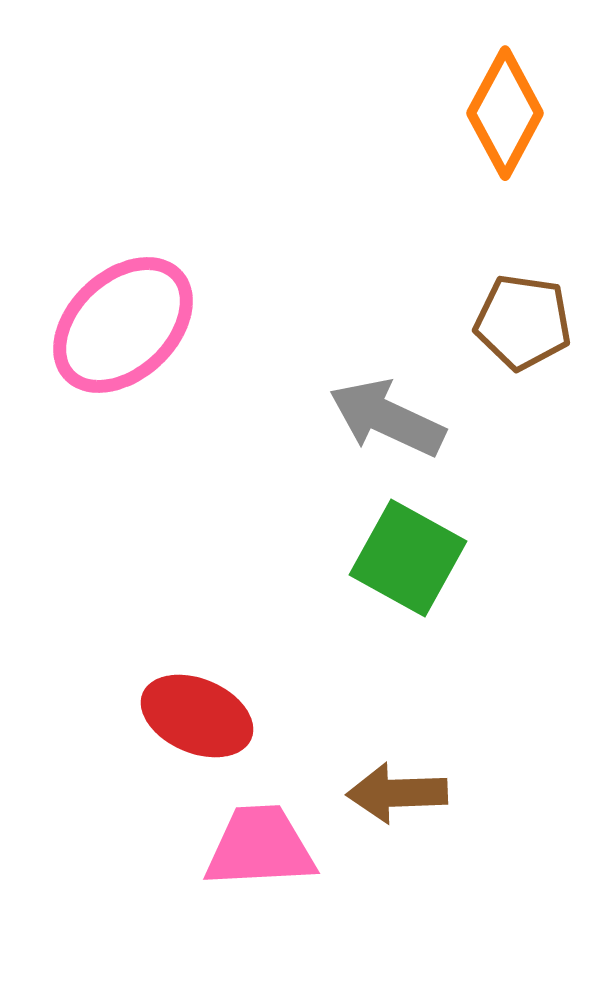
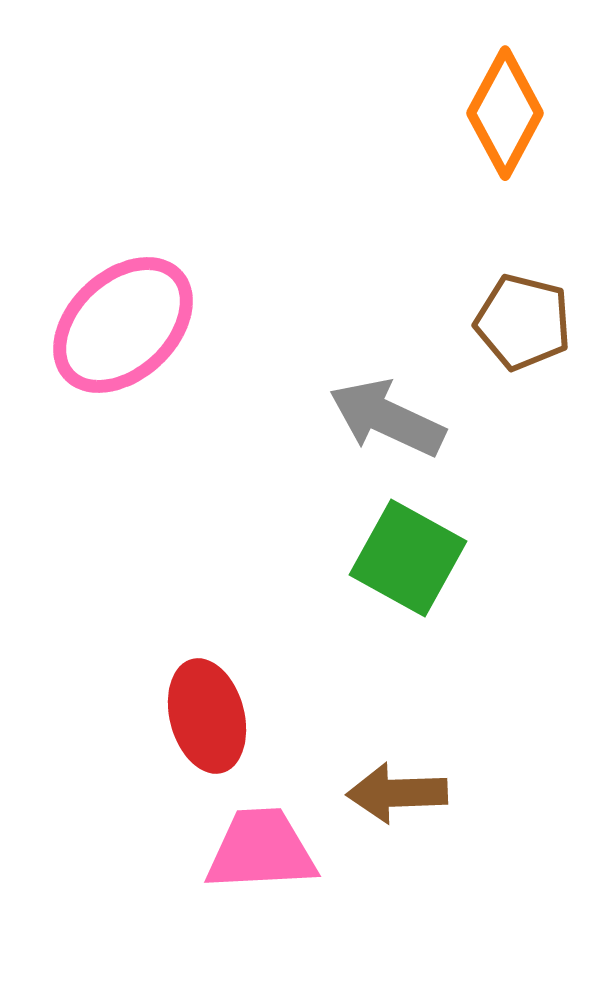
brown pentagon: rotated 6 degrees clockwise
red ellipse: moved 10 px right; rotated 52 degrees clockwise
pink trapezoid: moved 1 px right, 3 px down
